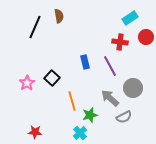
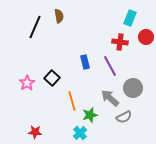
cyan rectangle: rotated 35 degrees counterclockwise
